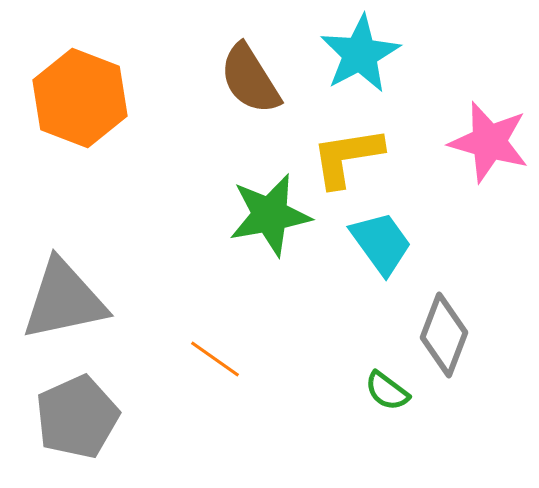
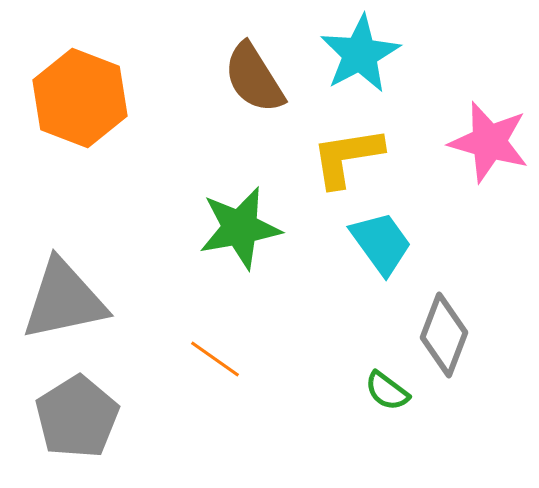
brown semicircle: moved 4 px right, 1 px up
green star: moved 30 px left, 13 px down
gray pentagon: rotated 8 degrees counterclockwise
